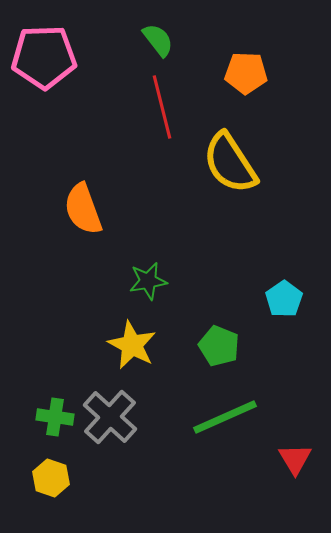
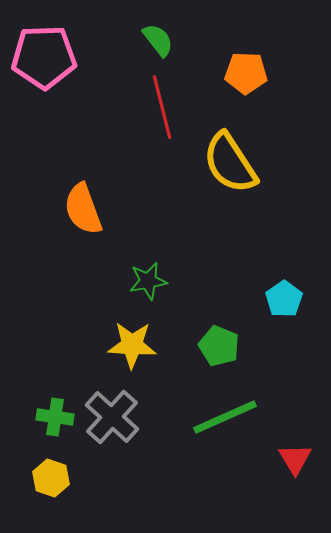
yellow star: rotated 24 degrees counterclockwise
gray cross: moved 2 px right
